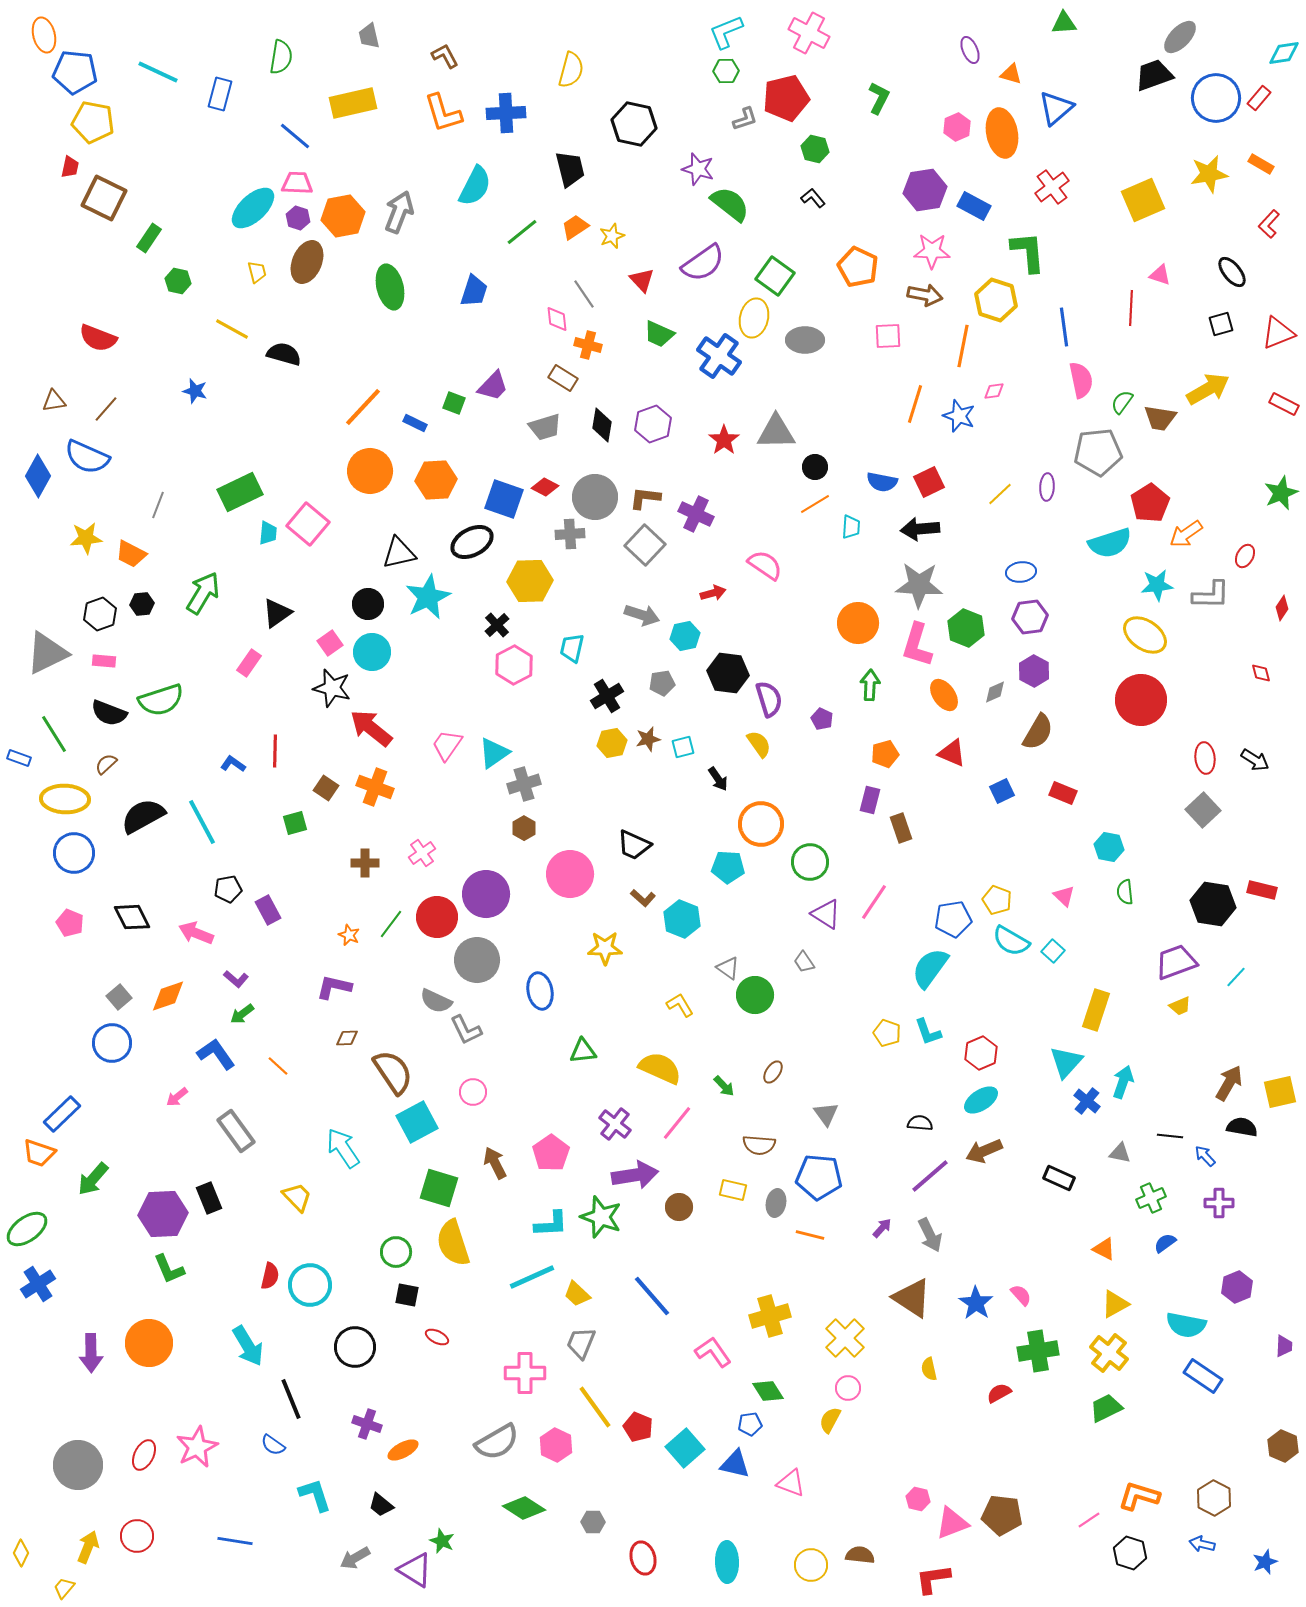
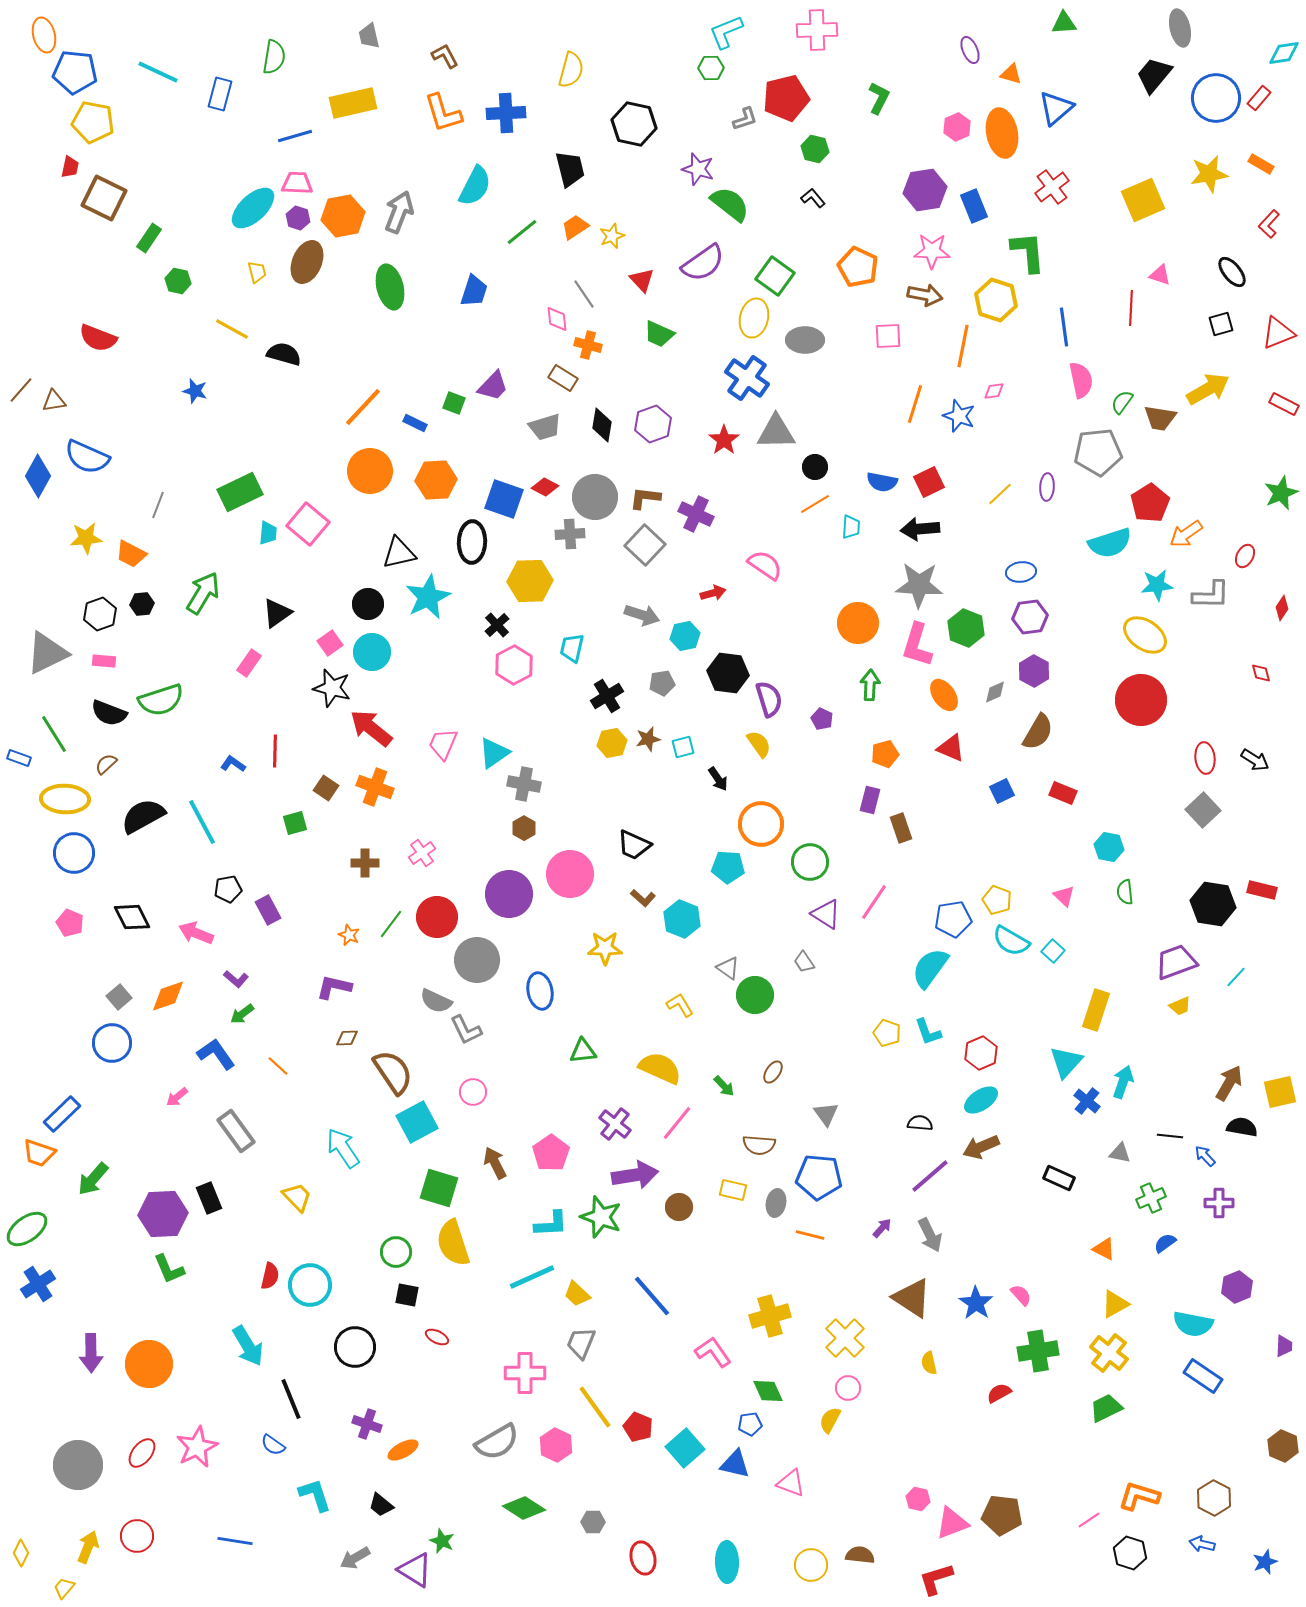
pink cross at (809, 33): moved 8 px right, 3 px up; rotated 30 degrees counterclockwise
gray ellipse at (1180, 37): moved 9 px up; rotated 57 degrees counterclockwise
green semicircle at (281, 57): moved 7 px left
green hexagon at (726, 71): moved 15 px left, 3 px up
black trapezoid at (1154, 75): rotated 30 degrees counterclockwise
blue line at (295, 136): rotated 56 degrees counterclockwise
blue rectangle at (974, 206): rotated 40 degrees clockwise
blue cross at (719, 356): moved 28 px right, 22 px down
brown line at (106, 409): moved 85 px left, 19 px up
black ellipse at (472, 542): rotated 60 degrees counterclockwise
pink trapezoid at (447, 745): moved 4 px left, 1 px up; rotated 12 degrees counterclockwise
red triangle at (952, 753): moved 1 px left, 5 px up
gray cross at (524, 784): rotated 28 degrees clockwise
purple circle at (486, 894): moved 23 px right
brown arrow at (984, 1151): moved 3 px left, 4 px up
cyan semicircle at (1186, 1325): moved 7 px right, 1 px up
orange circle at (149, 1343): moved 21 px down
yellow semicircle at (929, 1369): moved 6 px up
green diamond at (768, 1391): rotated 8 degrees clockwise
red ellipse at (144, 1455): moved 2 px left, 2 px up; rotated 12 degrees clockwise
red L-shape at (933, 1579): moved 3 px right; rotated 9 degrees counterclockwise
